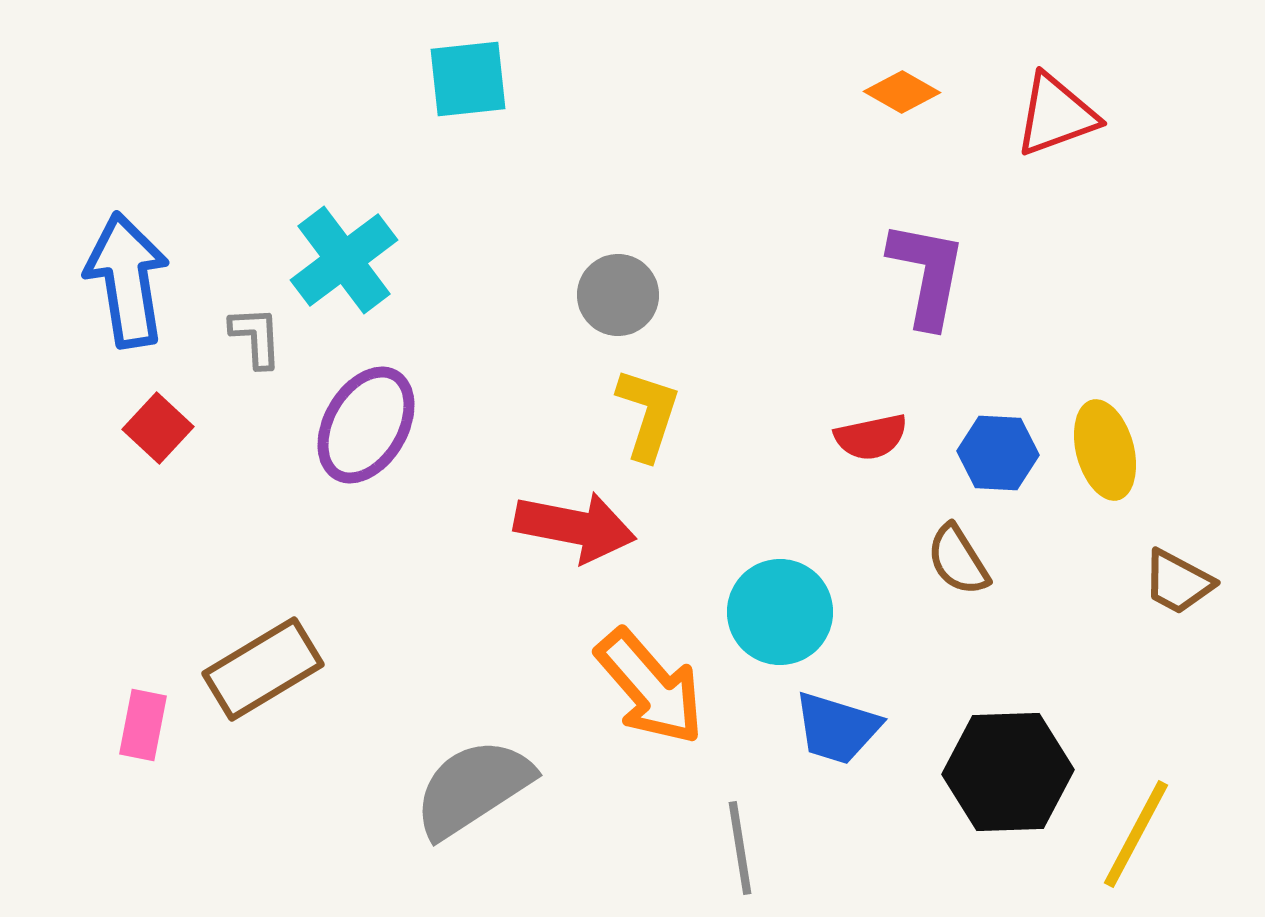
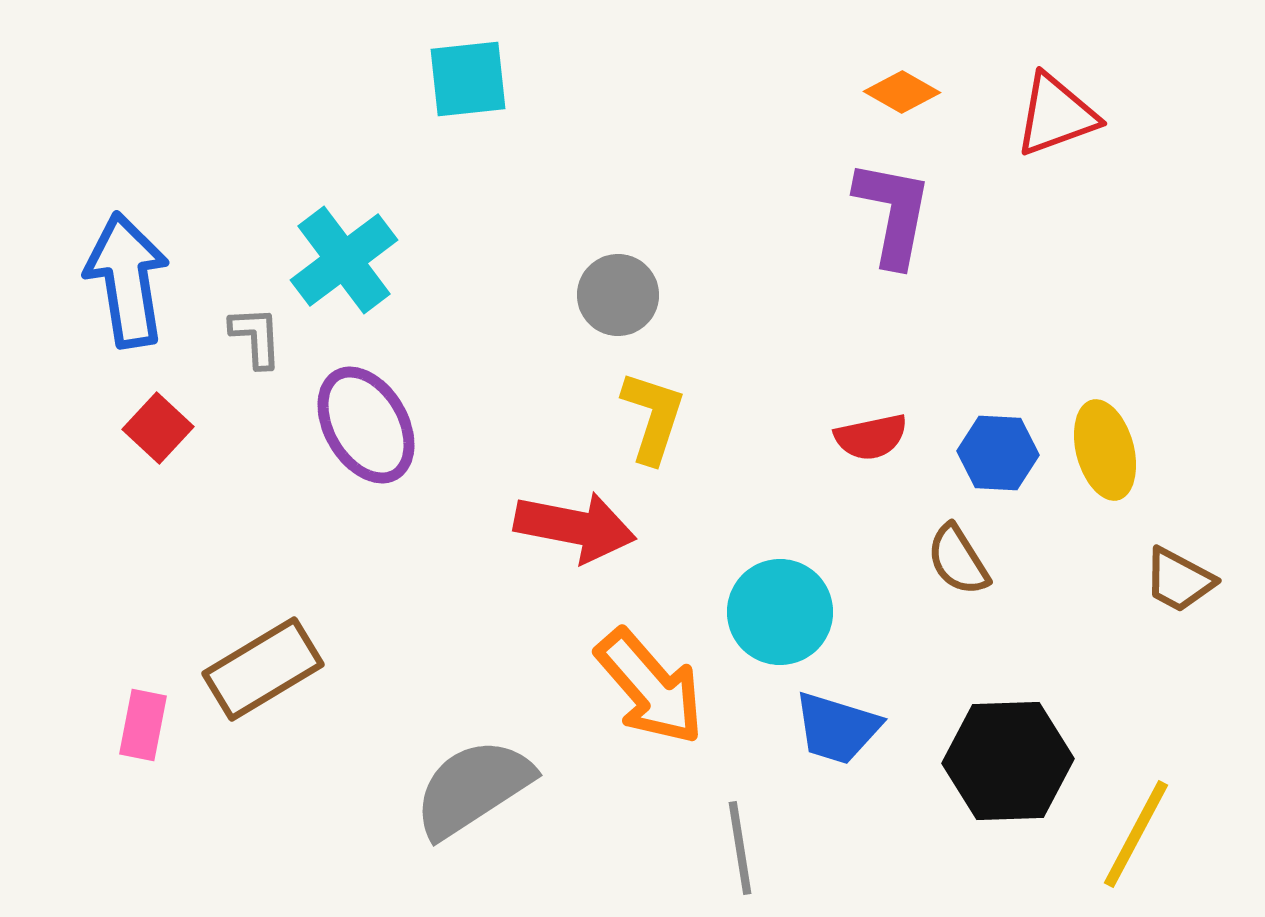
purple L-shape: moved 34 px left, 61 px up
yellow L-shape: moved 5 px right, 3 px down
purple ellipse: rotated 60 degrees counterclockwise
brown trapezoid: moved 1 px right, 2 px up
black hexagon: moved 11 px up
